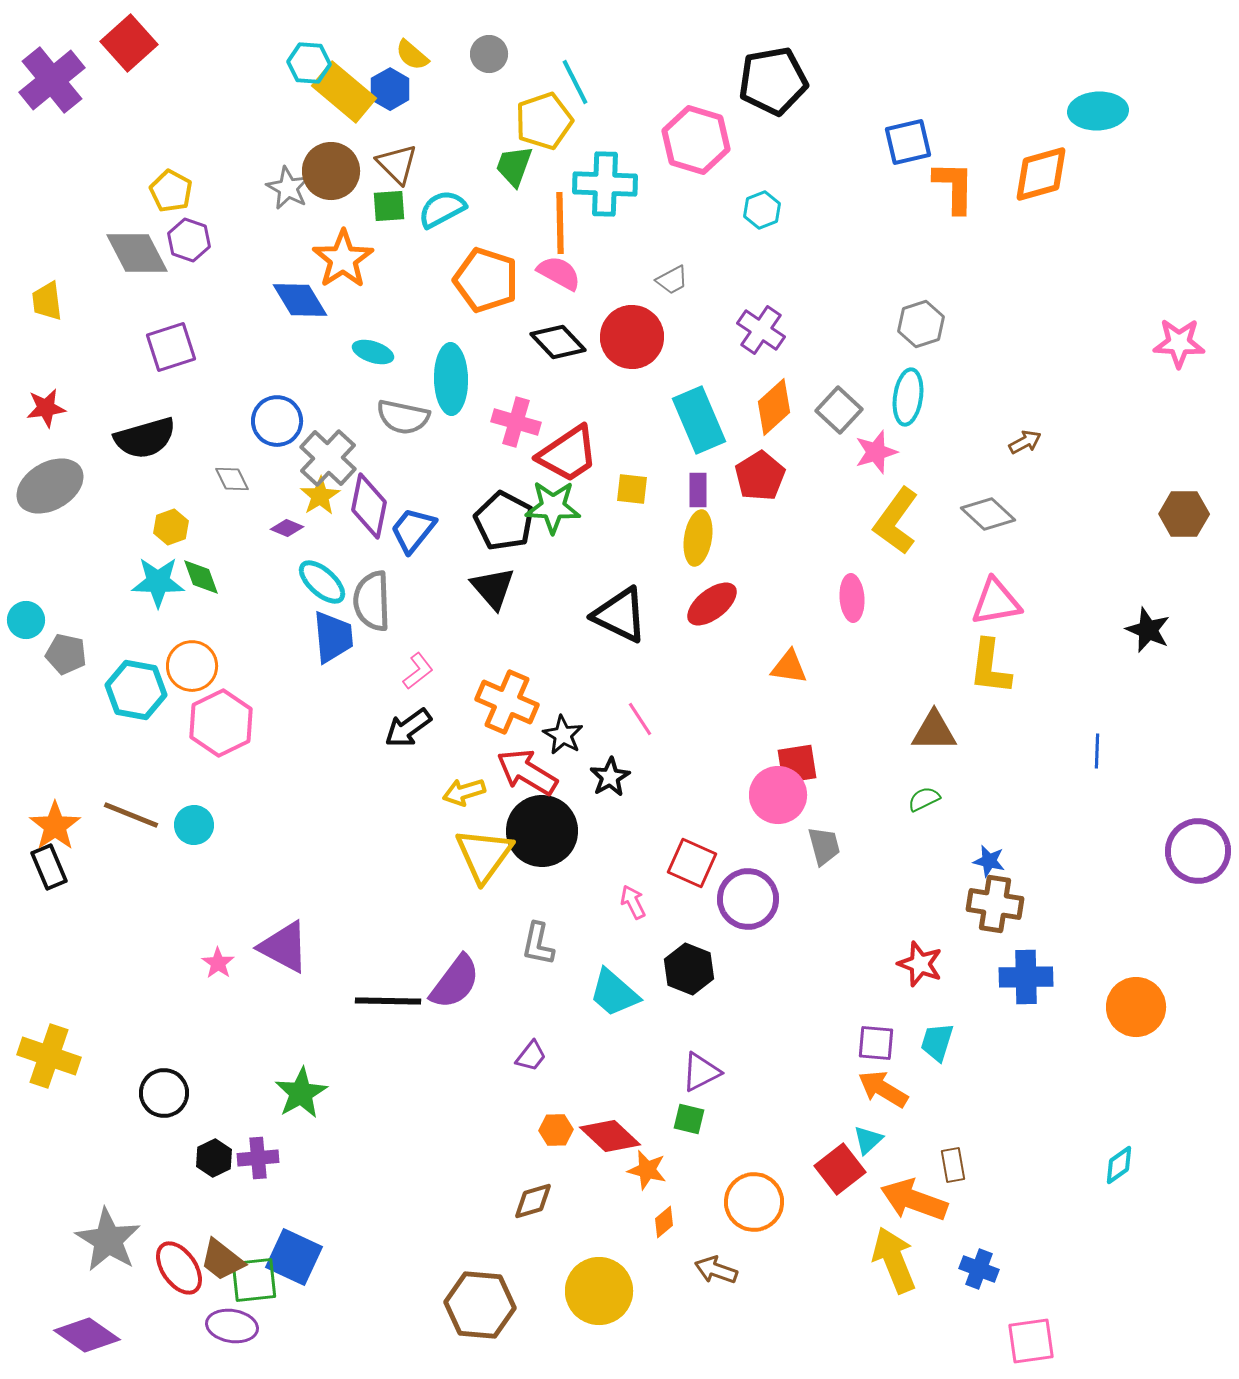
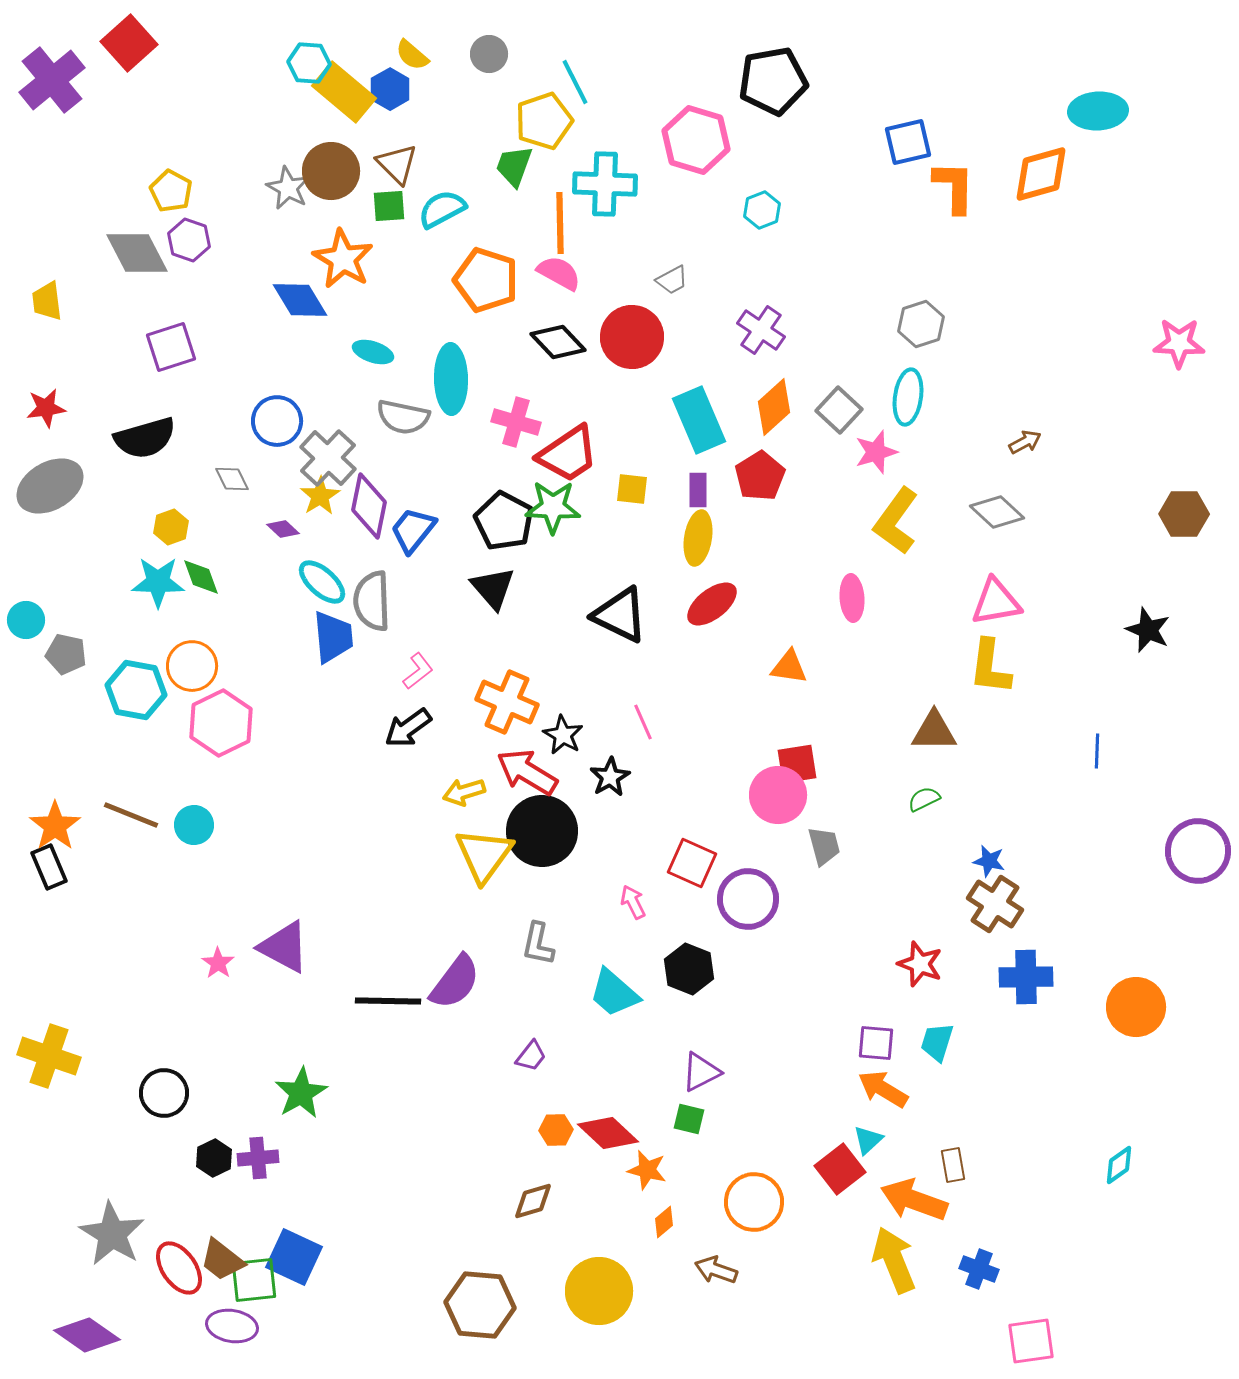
orange star at (343, 259): rotated 8 degrees counterclockwise
gray diamond at (988, 514): moved 9 px right, 2 px up
purple diamond at (287, 528): moved 4 px left, 1 px down; rotated 20 degrees clockwise
pink line at (640, 719): moved 3 px right, 3 px down; rotated 9 degrees clockwise
brown cross at (995, 904): rotated 24 degrees clockwise
red diamond at (610, 1136): moved 2 px left, 3 px up
gray star at (108, 1240): moved 4 px right, 6 px up
